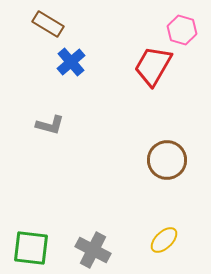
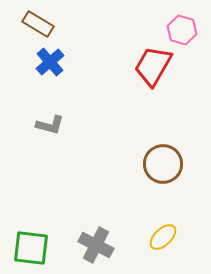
brown rectangle: moved 10 px left
blue cross: moved 21 px left
brown circle: moved 4 px left, 4 px down
yellow ellipse: moved 1 px left, 3 px up
gray cross: moved 3 px right, 5 px up
